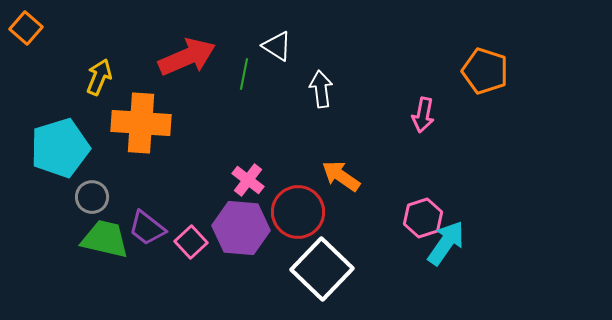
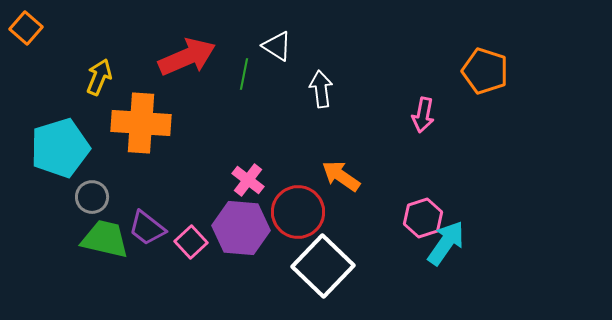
white square: moved 1 px right, 3 px up
